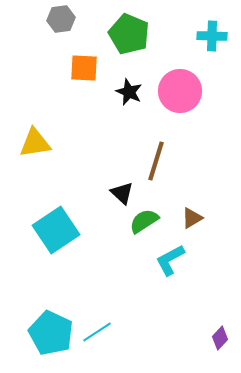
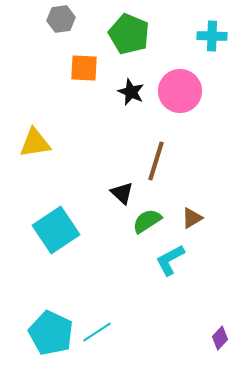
black star: moved 2 px right
green semicircle: moved 3 px right
